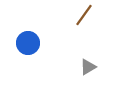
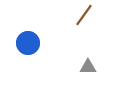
gray triangle: rotated 30 degrees clockwise
